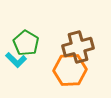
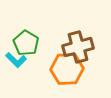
orange hexagon: moved 3 px left, 1 px up
